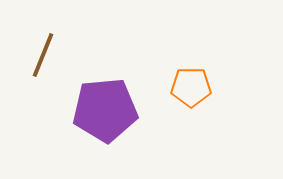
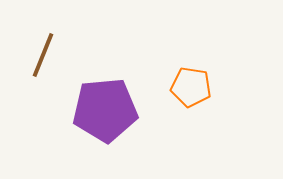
orange pentagon: rotated 9 degrees clockwise
